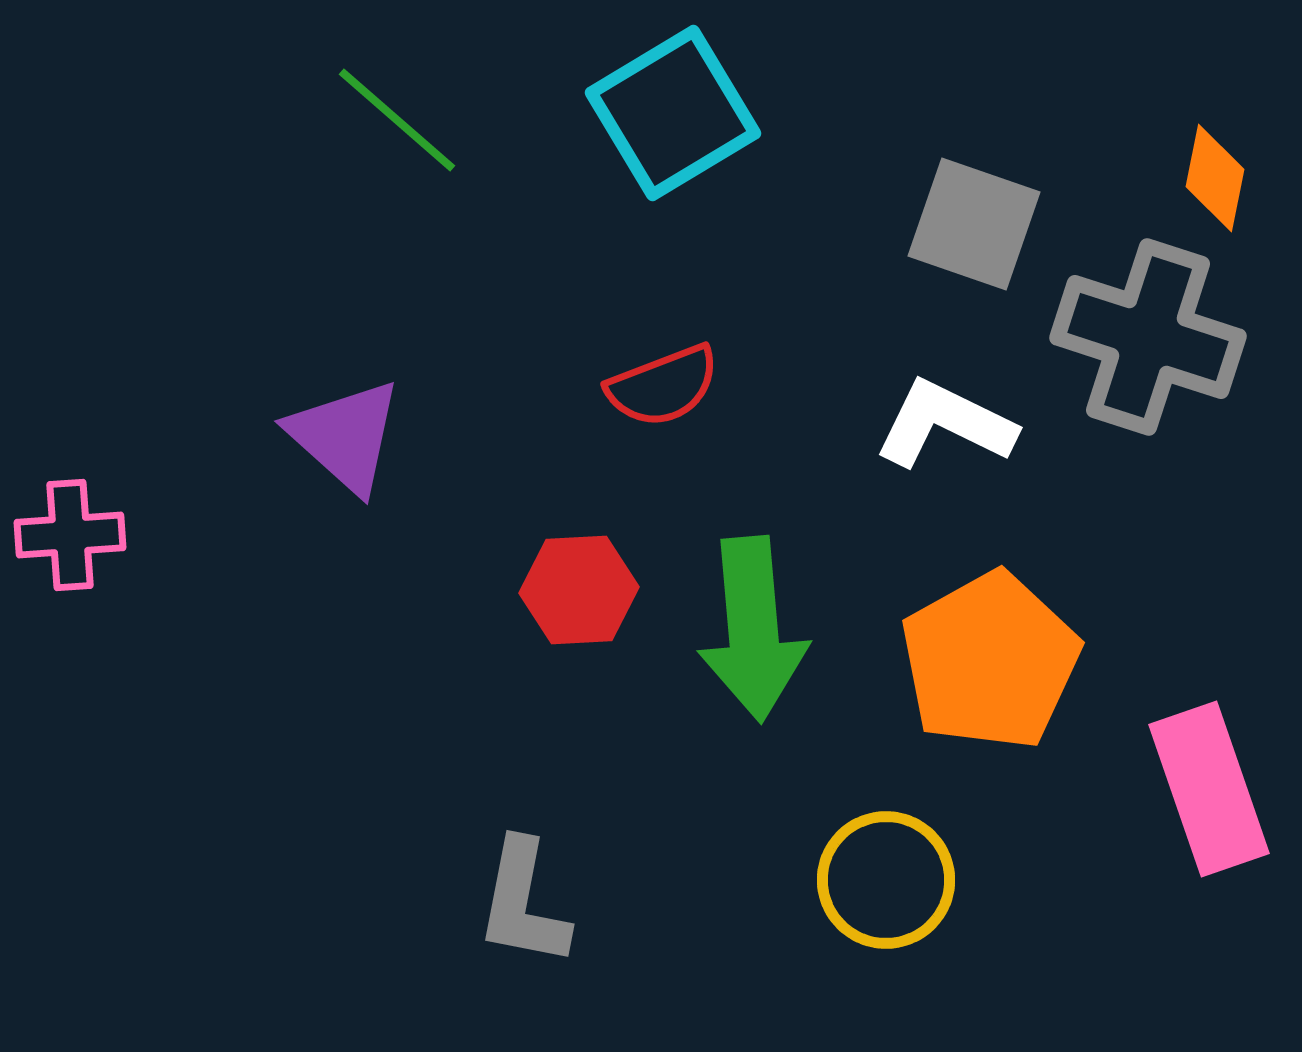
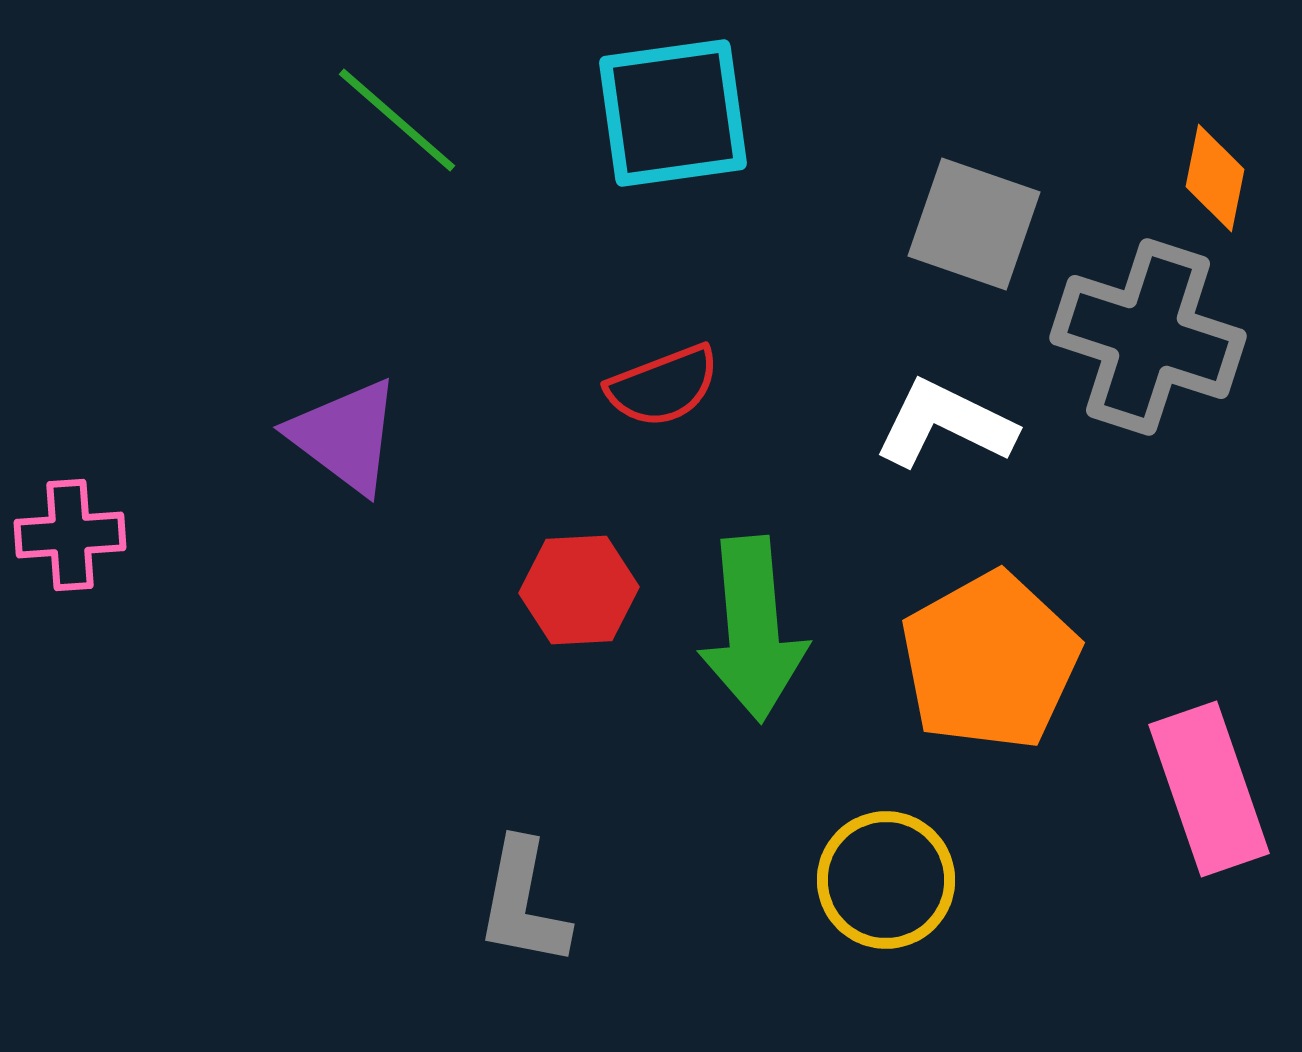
cyan square: rotated 23 degrees clockwise
purple triangle: rotated 5 degrees counterclockwise
